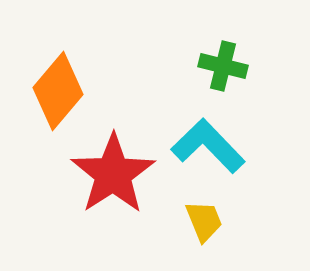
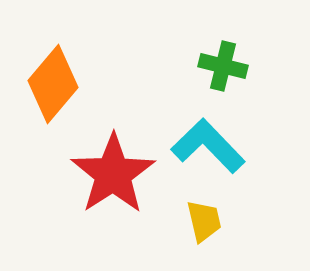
orange diamond: moved 5 px left, 7 px up
yellow trapezoid: rotated 9 degrees clockwise
